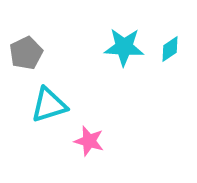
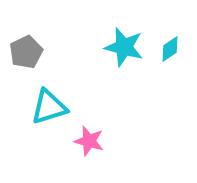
cyan star: rotated 12 degrees clockwise
gray pentagon: moved 1 px up
cyan triangle: moved 2 px down
